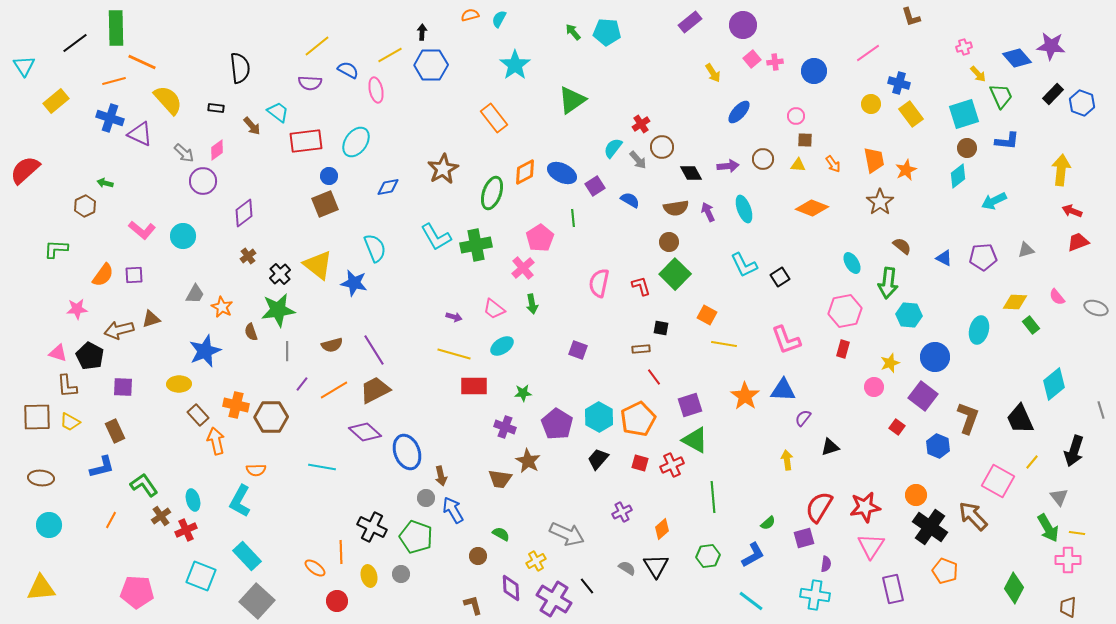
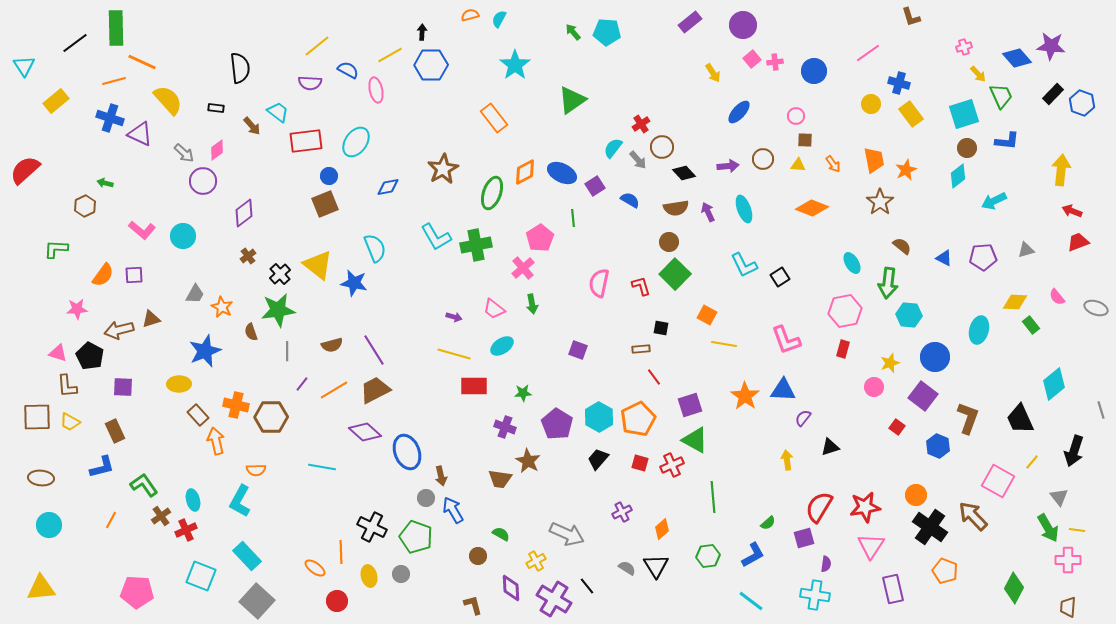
black diamond at (691, 173): moved 7 px left; rotated 15 degrees counterclockwise
yellow line at (1077, 533): moved 3 px up
